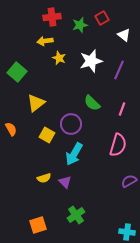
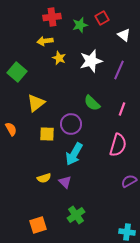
yellow square: moved 1 px up; rotated 28 degrees counterclockwise
